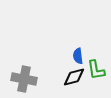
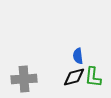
green L-shape: moved 3 px left, 7 px down; rotated 15 degrees clockwise
gray cross: rotated 15 degrees counterclockwise
